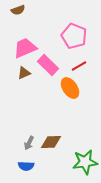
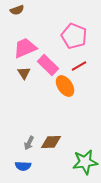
brown semicircle: moved 1 px left
brown triangle: rotated 40 degrees counterclockwise
orange ellipse: moved 5 px left, 2 px up
blue semicircle: moved 3 px left
